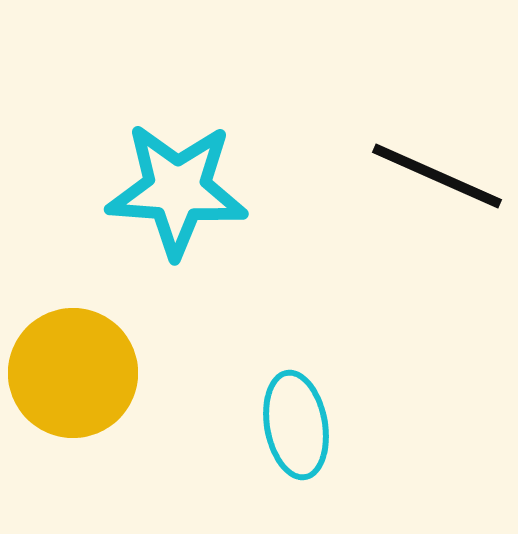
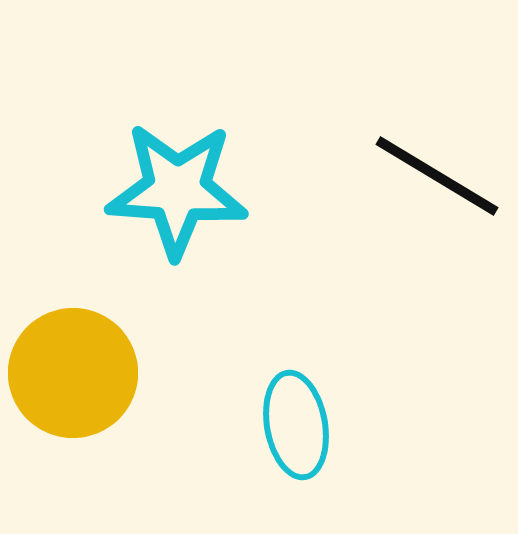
black line: rotated 7 degrees clockwise
